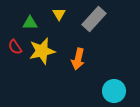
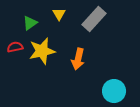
green triangle: rotated 35 degrees counterclockwise
red semicircle: rotated 112 degrees clockwise
